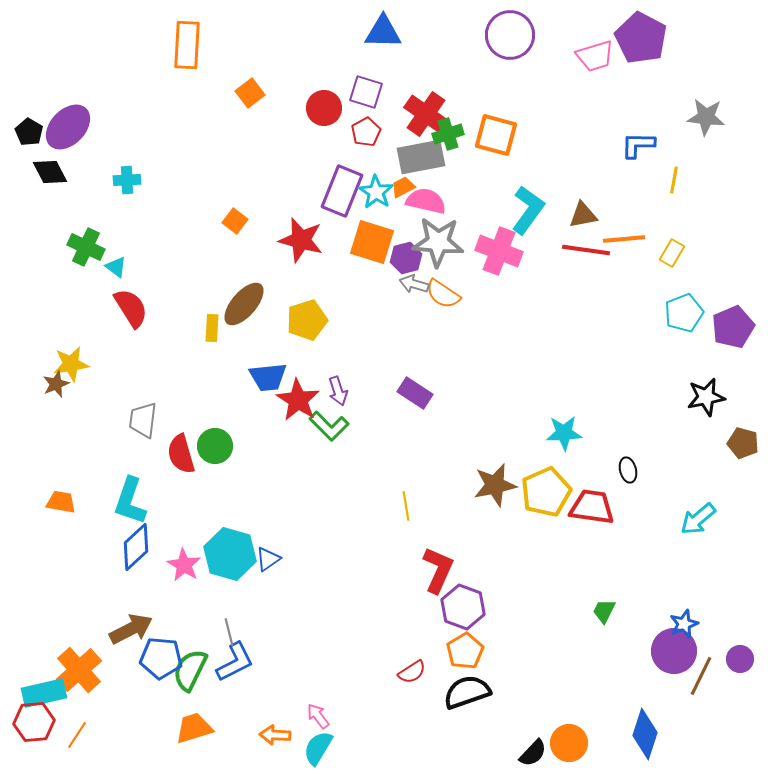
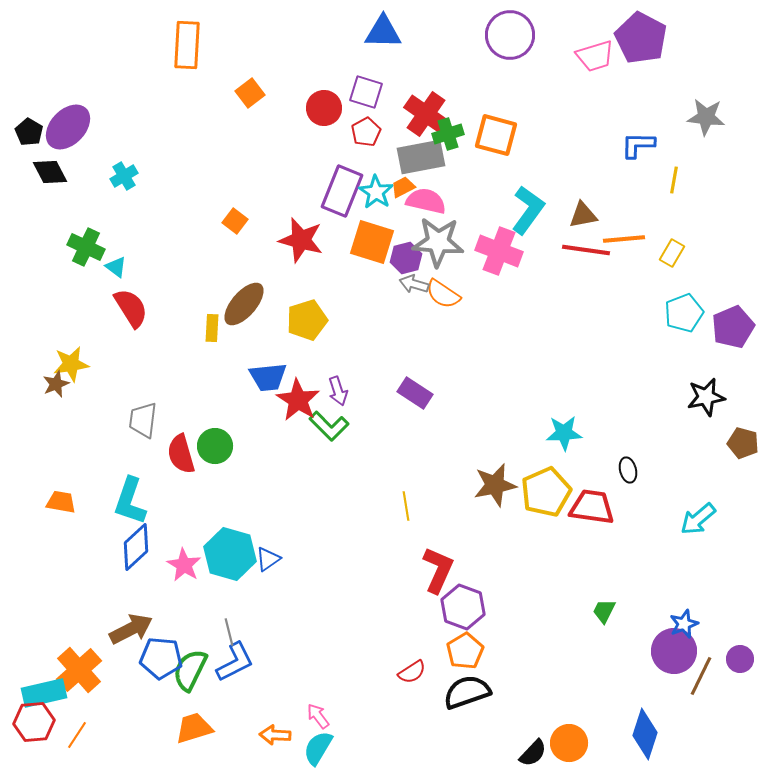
cyan cross at (127, 180): moved 3 px left, 4 px up; rotated 28 degrees counterclockwise
